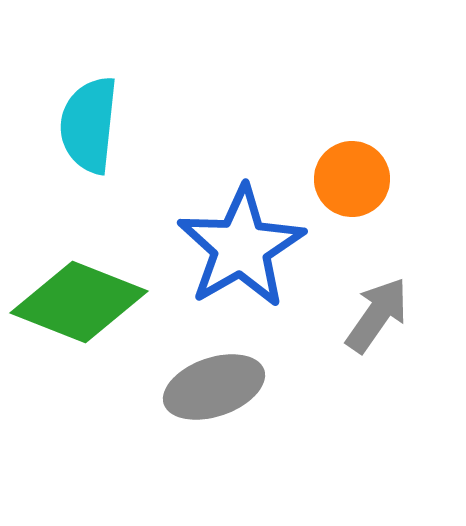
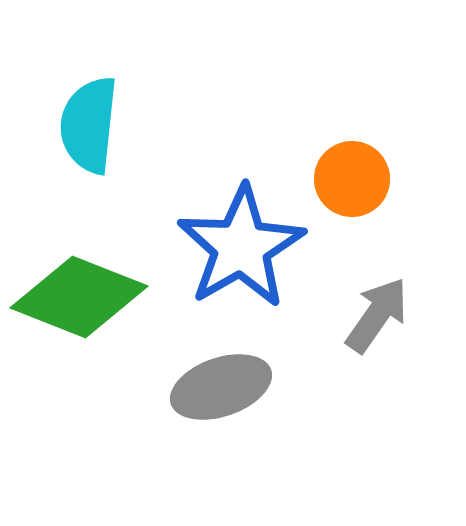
green diamond: moved 5 px up
gray ellipse: moved 7 px right
